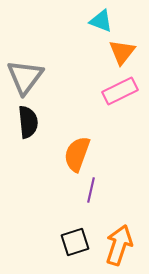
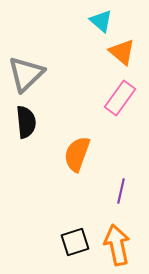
cyan triangle: rotated 20 degrees clockwise
orange triangle: rotated 28 degrees counterclockwise
gray triangle: moved 1 px right, 3 px up; rotated 9 degrees clockwise
pink rectangle: moved 7 px down; rotated 28 degrees counterclockwise
black semicircle: moved 2 px left
purple line: moved 30 px right, 1 px down
orange arrow: moved 2 px left; rotated 30 degrees counterclockwise
